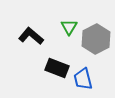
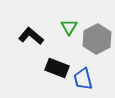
gray hexagon: moved 1 px right
